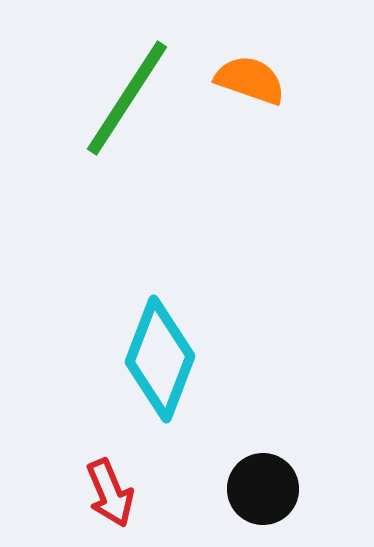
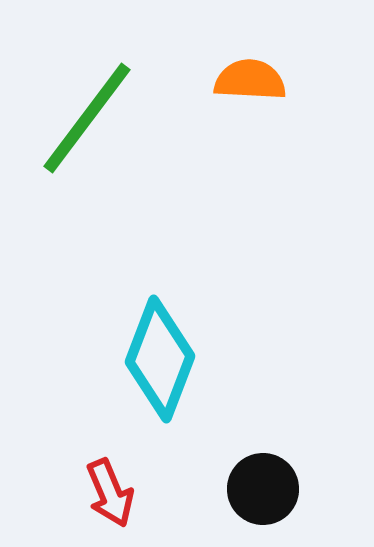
orange semicircle: rotated 16 degrees counterclockwise
green line: moved 40 px left, 20 px down; rotated 4 degrees clockwise
